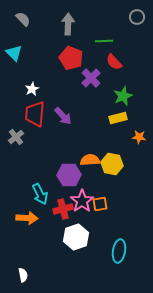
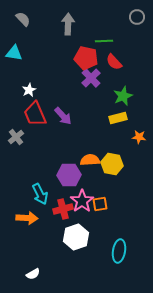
cyan triangle: rotated 36 degrees counterclockwise
red pentagon: moved 15 px right; rotated 10 degrees counterclockwise
white star: moved 3 px left, 1 px down
red trapezoid: rotated 28 degrees counterclockwise
white semicircle: moved 10 px right, 1 px up; rotated 72 degrees clockwise
